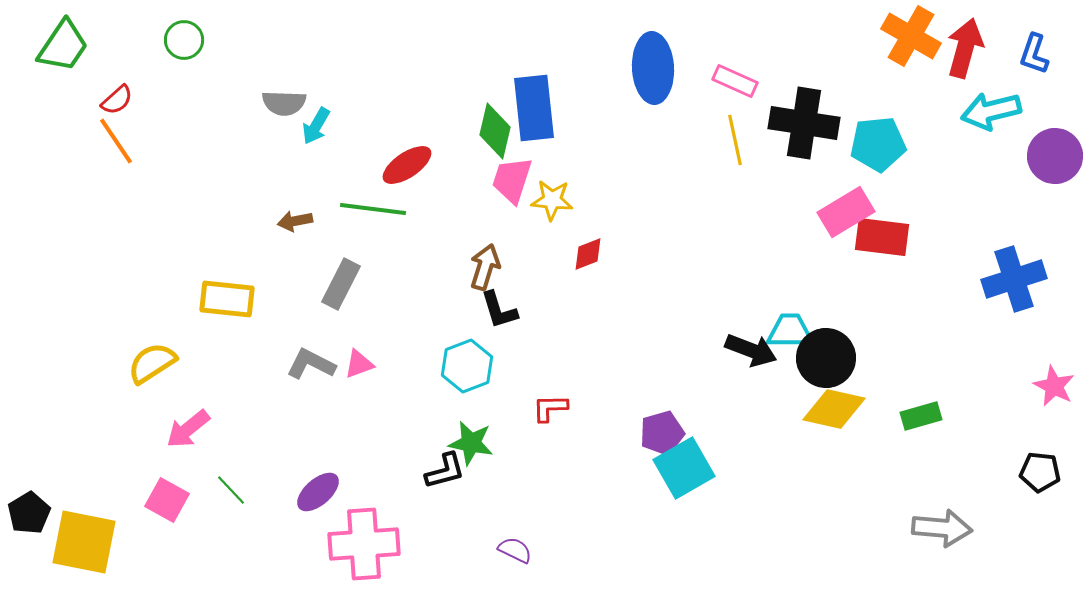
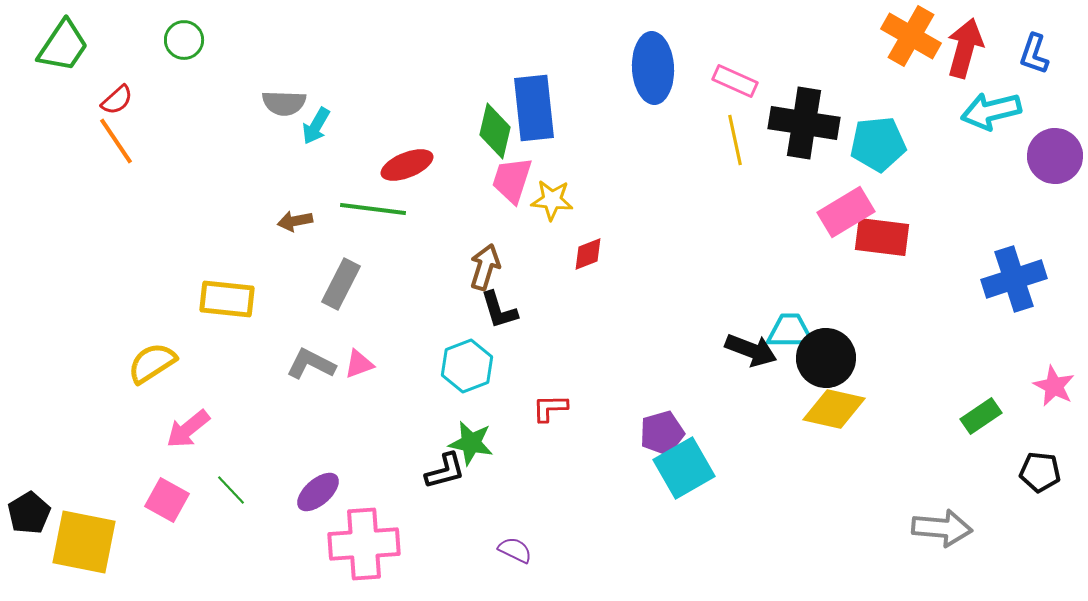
red ellipse at (407, 165): rotated 12 degrees clockwise
green rectangle at (921, 416): moved 60 px right; rotated 18 degrees counterclockwise
